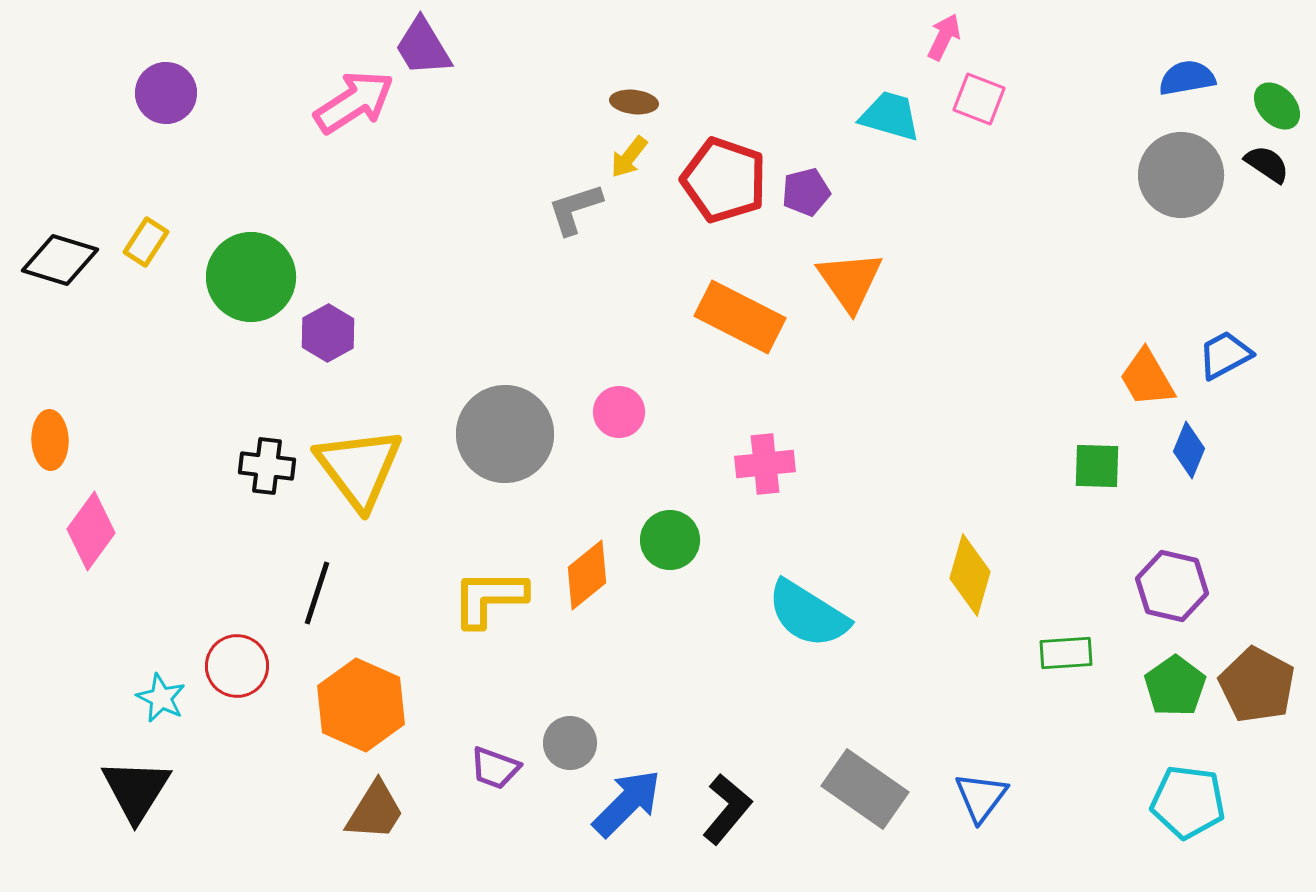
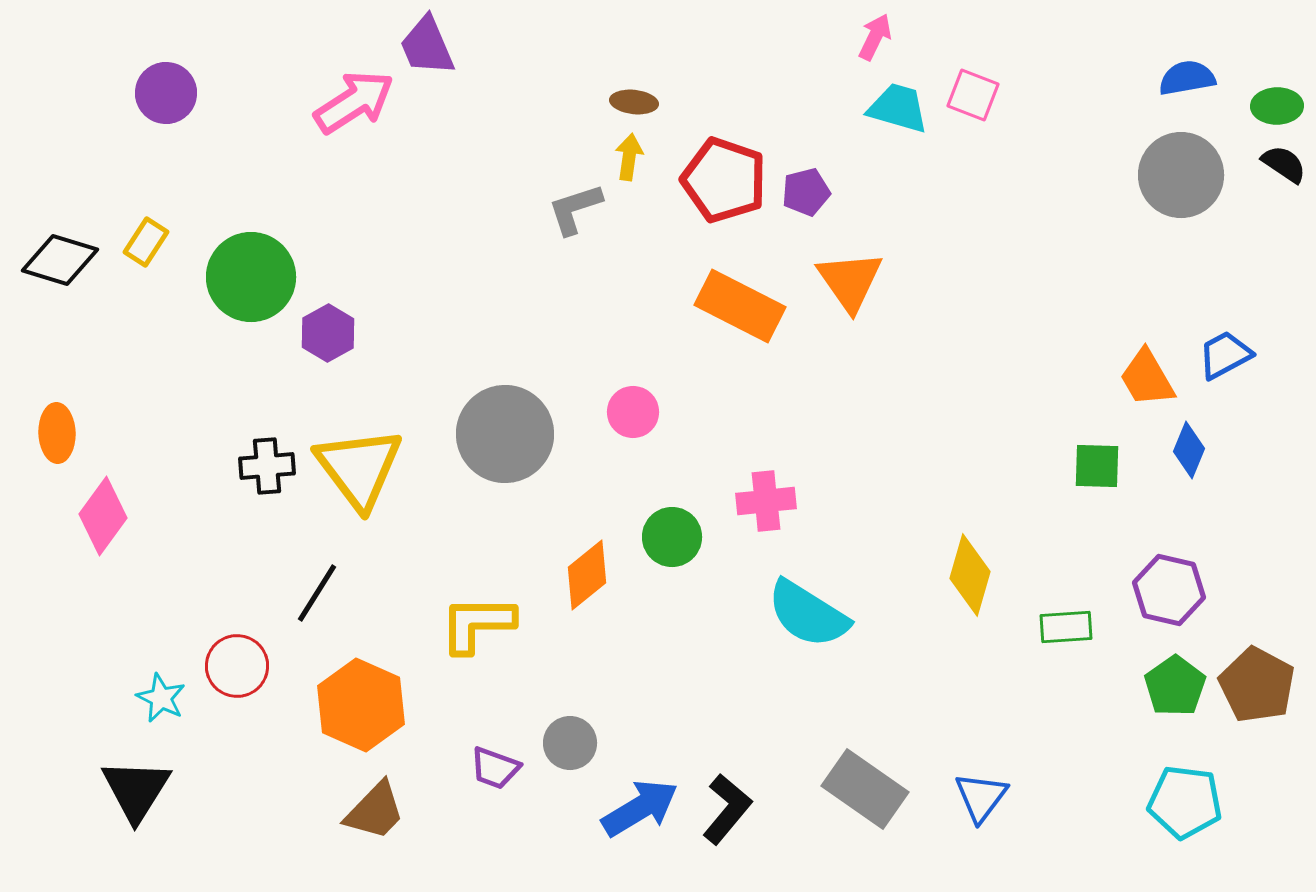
pink arrow at (944, 37): moved 69 px left
purple trapezoid at (423, 47): moved 4 px right, 1 px up; rotated 8 degrees clockwise
pink square at (979, 99): moved 6 px left, 4 px up
green ellipse at (1277, 106): rotated 48 degrees counterclockwise
cyan trapezoid at (890, 116): moved 8 px right, 8 px up
yellow arrow at (629, 157): rotated 150 degrees clockwise
black semicircle at (1267, 164): moved 17 px right
orange rectangle at (740, 317): moved 11 px up
pink circle at (619, 412): moved 14 px right
orange ellipse at (50, 440): moved 7 px right, 7 px up
pink cross at (765, 464): moved 1 px right, 37 px down
black cross at (267, 466): rotated 12 degrees counterclockwise
pink diamond at (91, 531): moved 12 px right, 15 px up
green circle at (670, 540): moved 2 px right, 3 px up
purple hexagon at (1172, 586): moved 3 px left, 4 px down
black line at (317, 593): rotated 14 degrees clockwise
yellow L-shape at (489, 598): moved 12 px left, 26 px down
green rectangle at (1066, 653): moved 26 px up
cyan pentagon at (1188, 802): moved 3 px left
blue arrow at (627, 803): moved 13 px right, 5 px down; rotated 14 degrees clockwise
brown trapezoid at (375, 811): rotated 12 degrees clockwise
